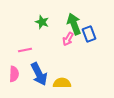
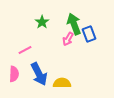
green star: rotated 16 degrees clockwise
pink line: rotated 16 degrees counterclockwise
